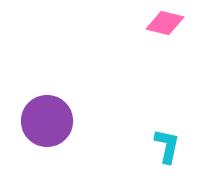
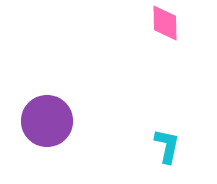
pink diamond: rotated 75 degrees clockwise
